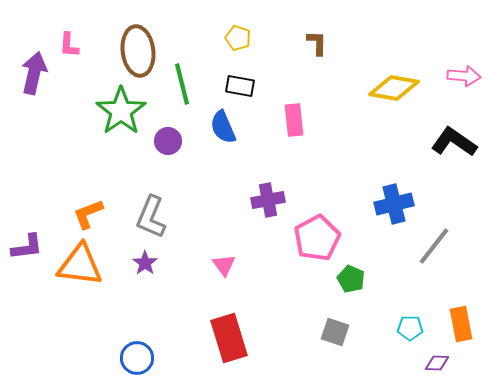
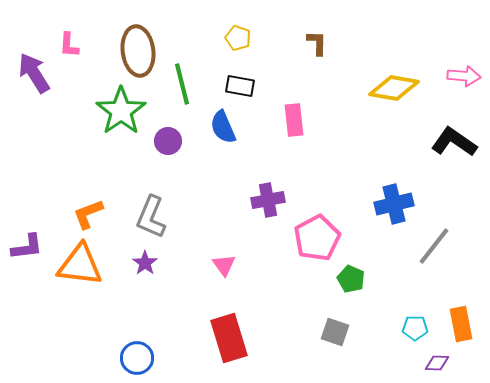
purple arrow: rotated 45 degrees counterclockwise
cyan pentagon: moved 5 px right
